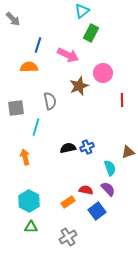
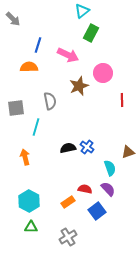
blue cross: rotated 32 degrees counterclockwise
red semicircle: moved 1 px left, 1 px up
